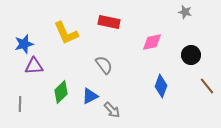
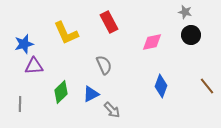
red rectangle: rotated 50 degrees clockwise
black circle: moved 20 px up
gray semicircle: rotated 12 degrees clockwise
blue triangle: moved 1 px right, 2 px up
